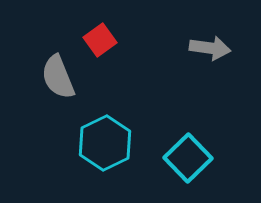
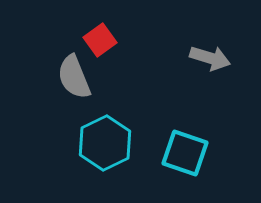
gray arrow: moved 10 px down; rotated 9 degrees clockwise
gray semicircle: moved 16 px right
cyan square: moved 3 px left, 5 px up; rotated 27 degrees counterclockwise
